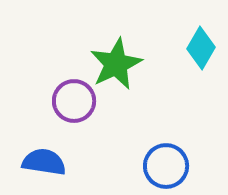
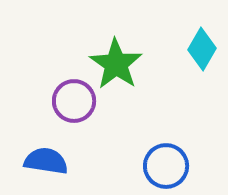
cyan diamond: moved 1 px right, 1 px down
green star: rotated 12 degrees counterclockwise
blue semicircle: moved 2 px right, 1 px up
